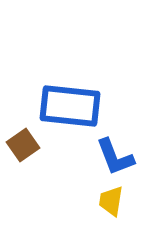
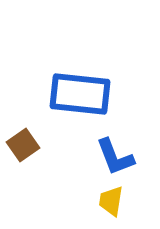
blue rectangle: moved 10 px right, 12 px up
